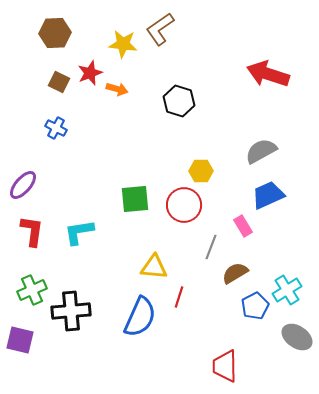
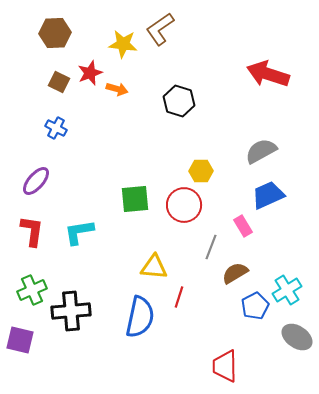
purple ellipse: moved 13 px right, 4 px up
blue semicircle: rotated 12 degrees counterclockwise
